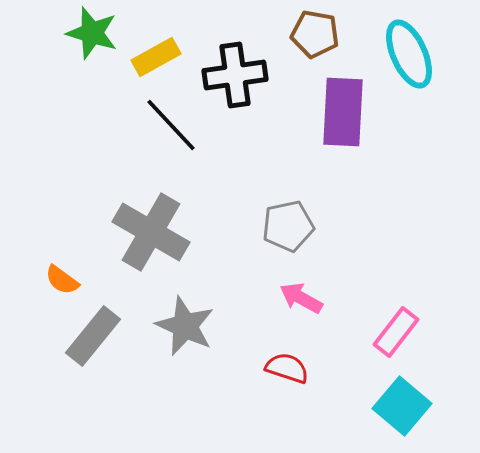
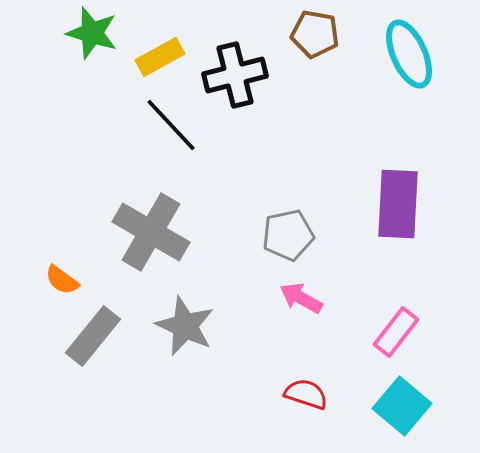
yellow rectangle: moved 4 px right
black cross: rotated 6 degrees counterclockwise
purple rectangle: moved 55 px right, 92 px down
gray pentagon: moved 9 px down
red semicircle: moved 19 px right, 26 px down
